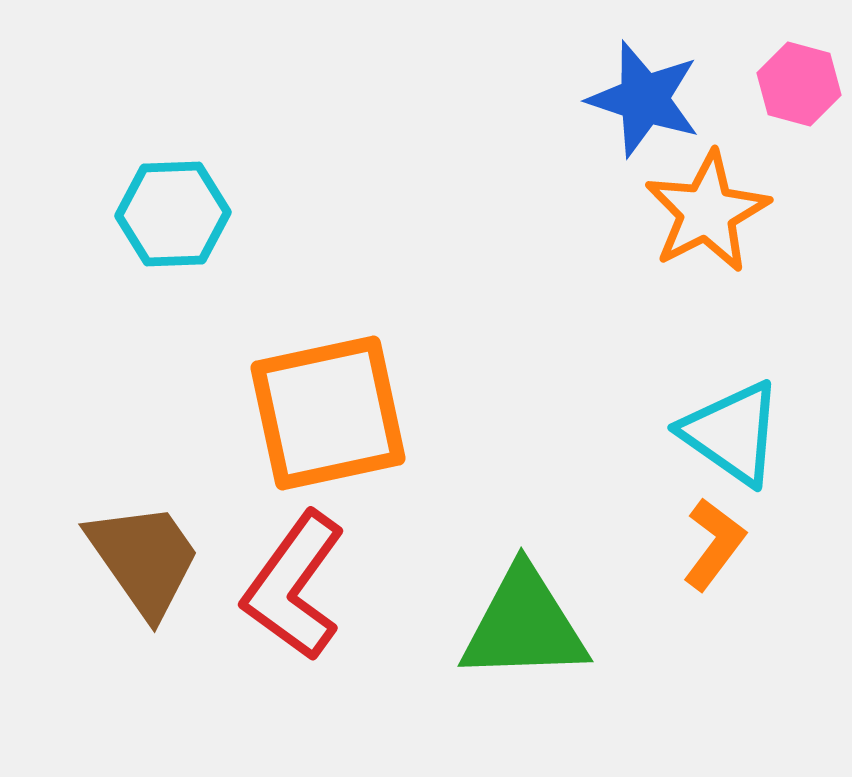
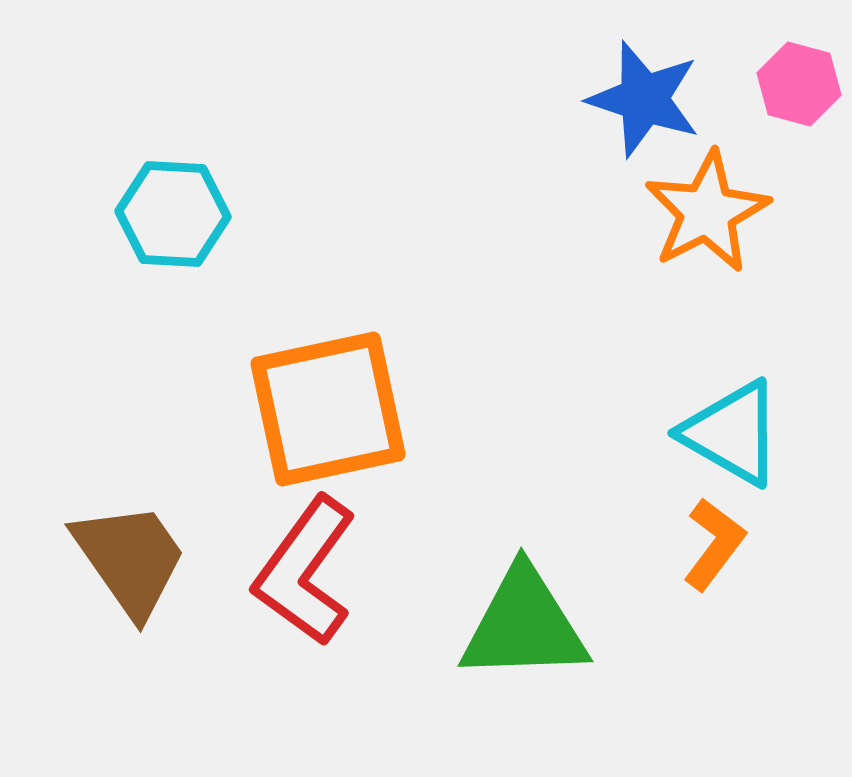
cyan hexagon: rotated 5 degrees clockwise
orange square: moved 4 px up
cyan triangle: rotated 5 degrees counterclockwise
brown trapezoid: moved 14 px left
red L-shape: moved 11 px right, 15 px up
